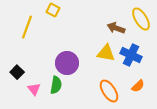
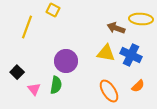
yellow ellipse: rotated 55 degrees counterclockwise
purple circle: moved 1 px left, 2 px up
